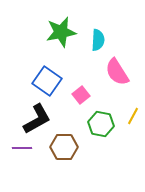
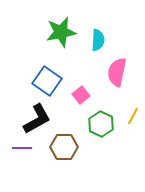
pink semicircle: rotated 44 degrees clockwise
green hexagon: rotated 15 degrees clockwise
